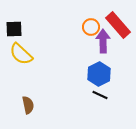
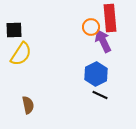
red rectangle: moved 8 px left, 7 px up; rotated 36 degrees clockwise
black square: moved 1 px down
purple arrow: rotated 25 degrees counterclockwise
yellow semicircle: rotated 100 degrees counterclockwise
blue hexagon: moved 3 px left
